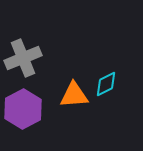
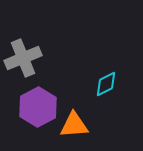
orange triangle: moved 30 px down
purple hexagon: moved 15 px right, 2 px up
